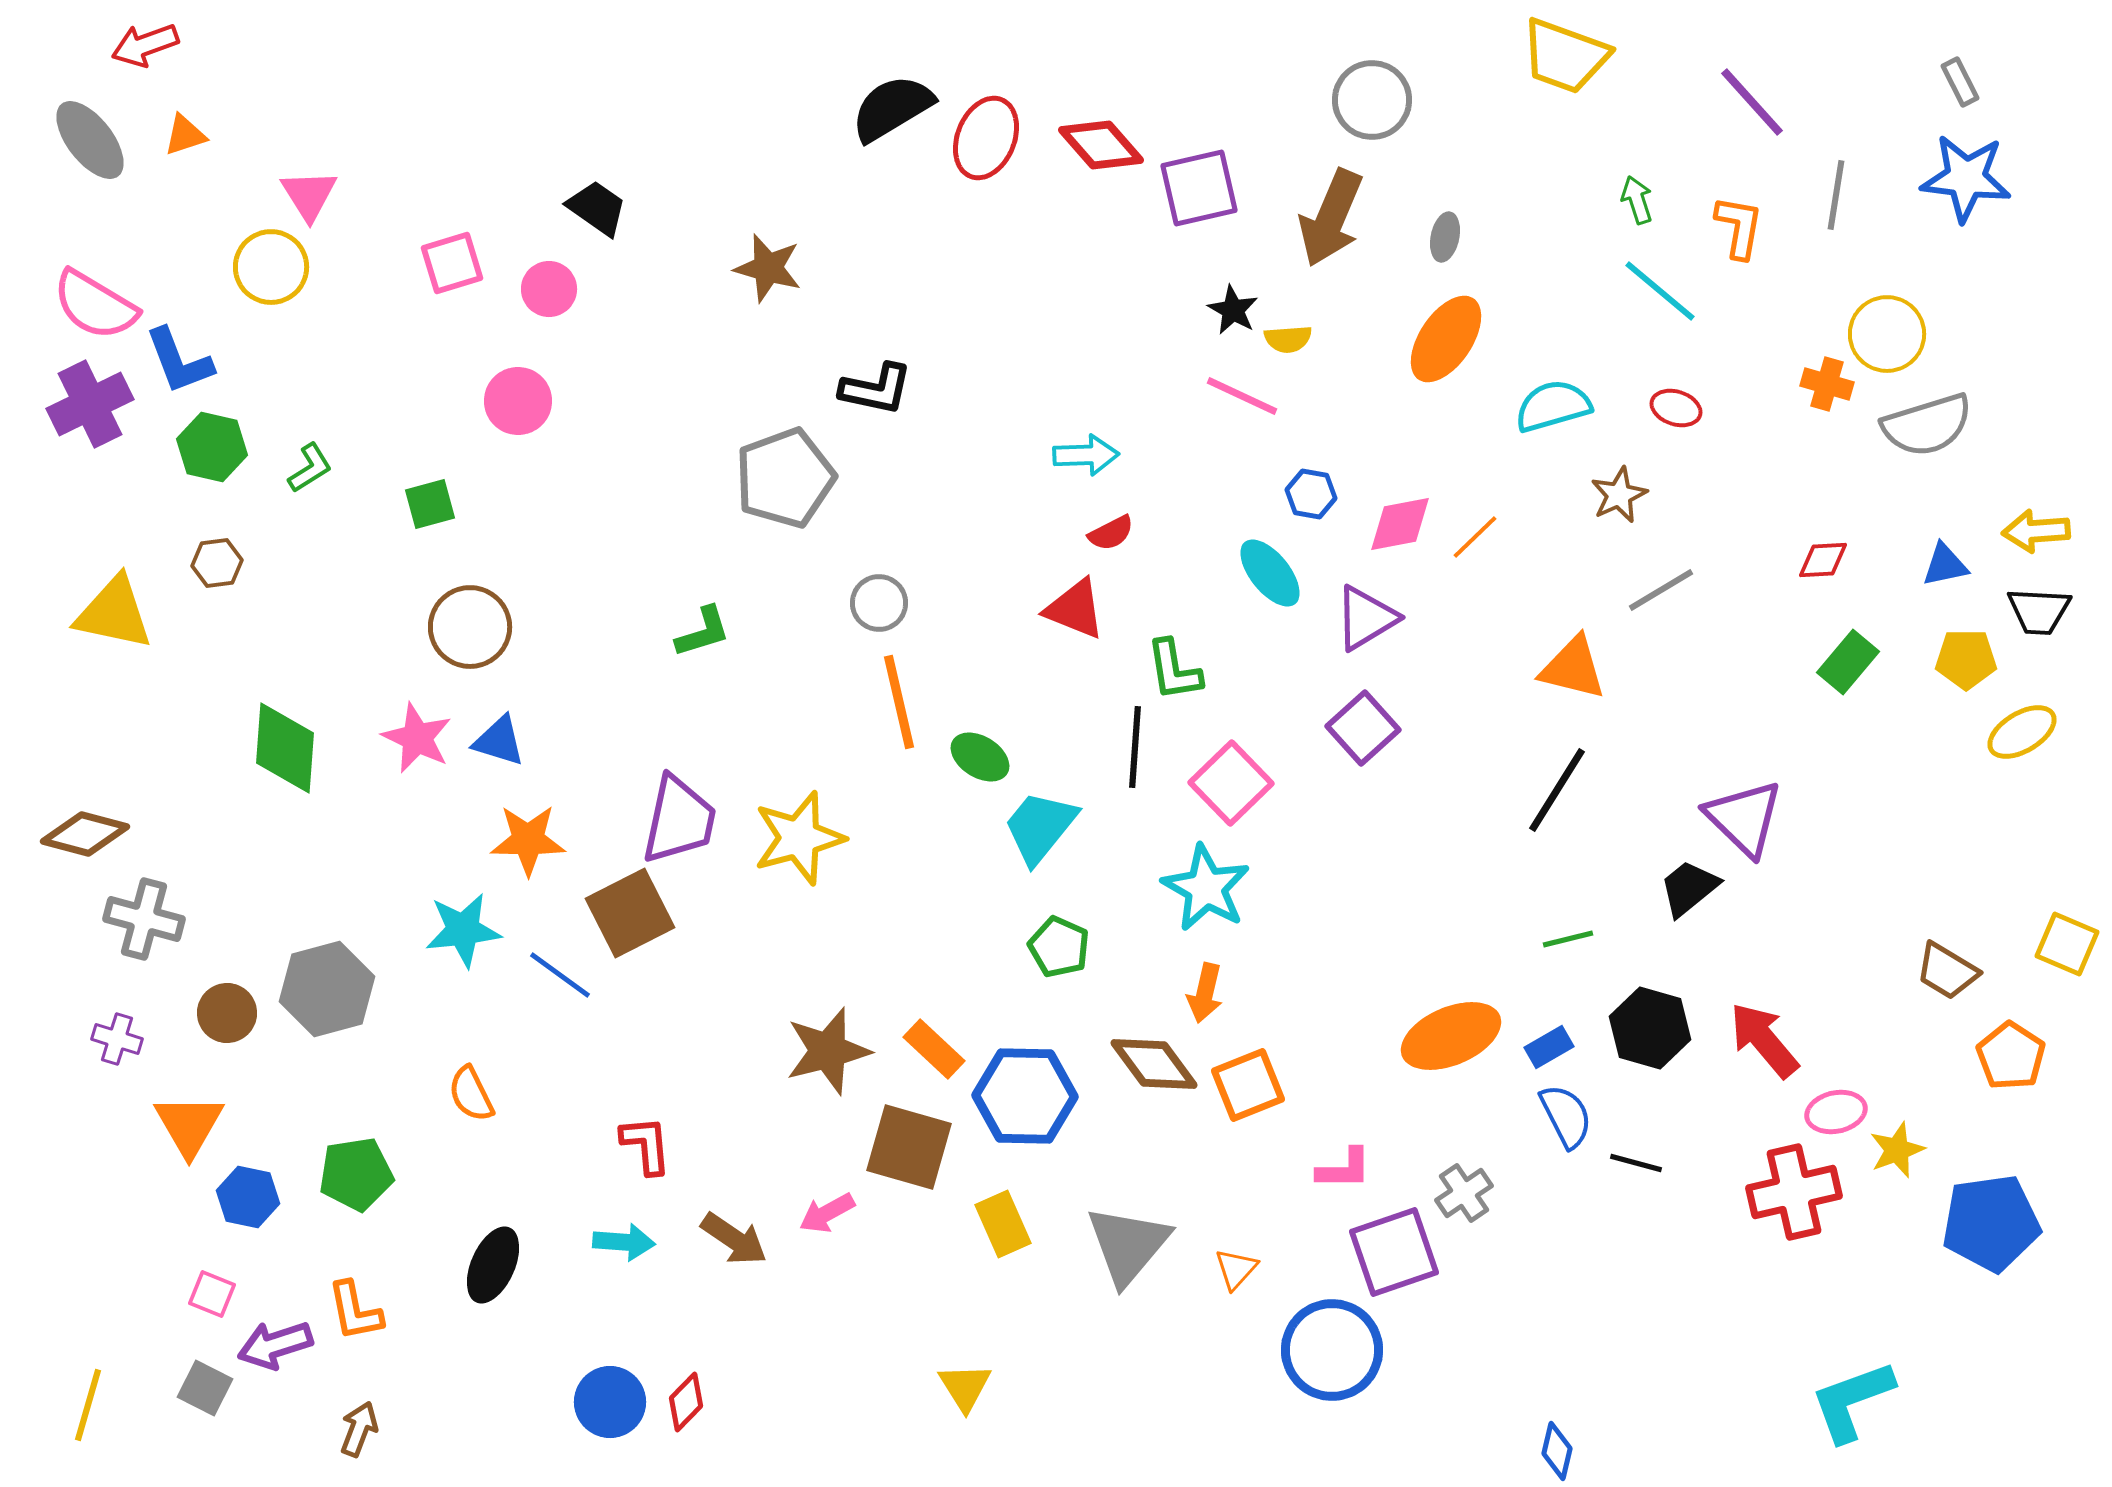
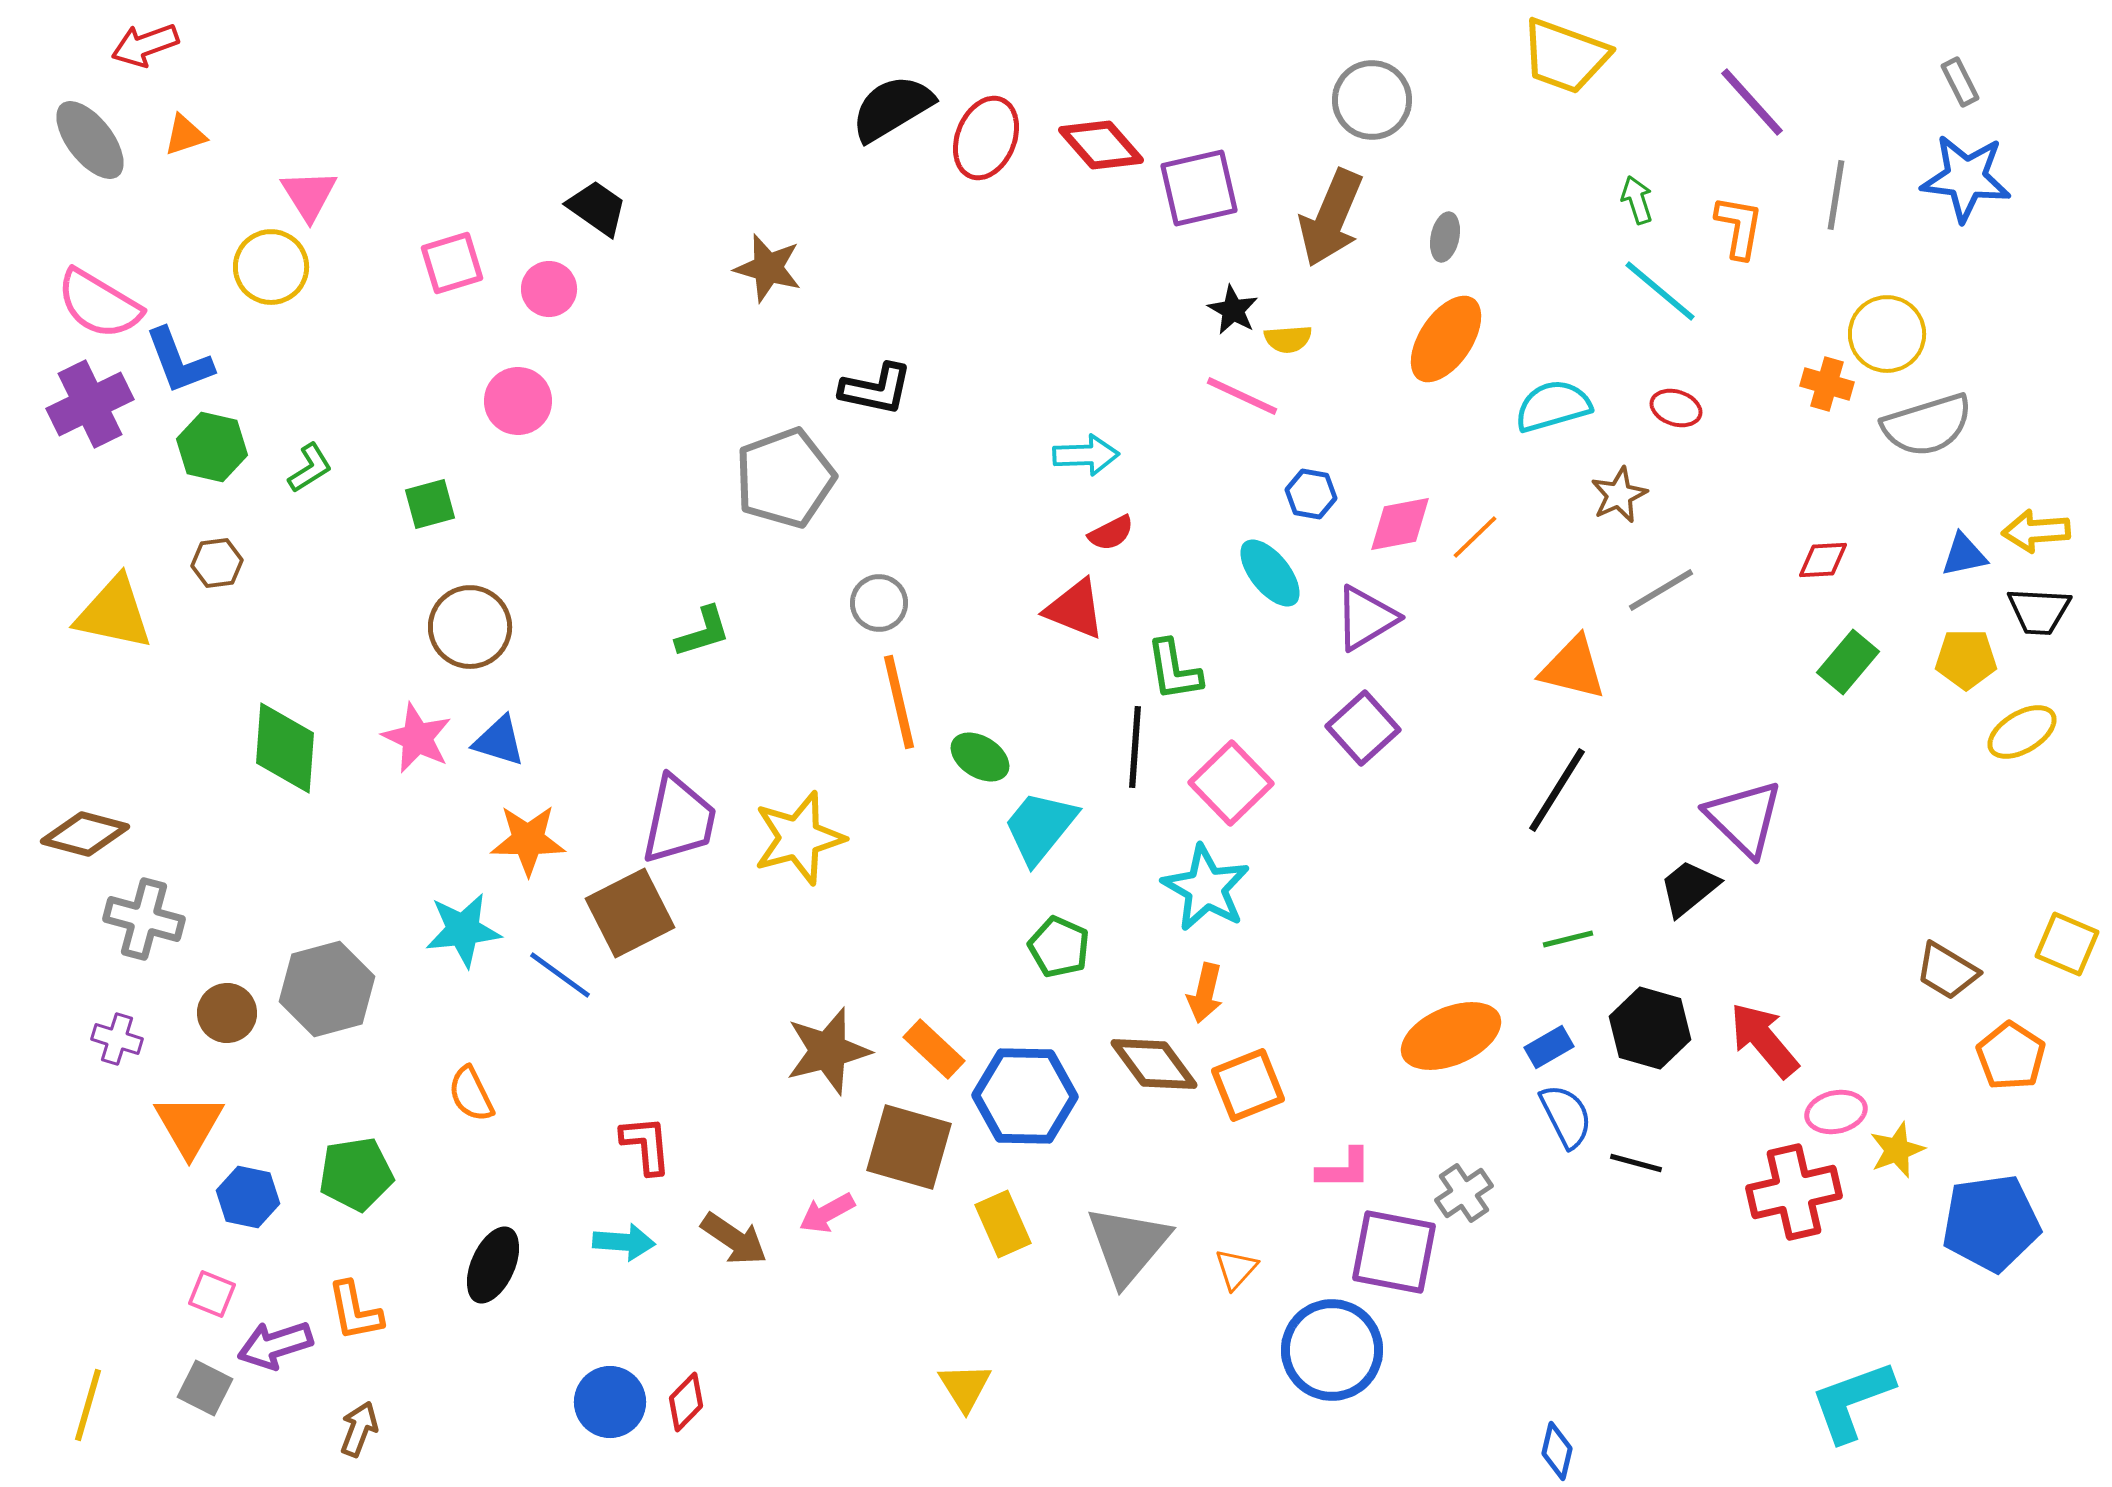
pink semicircle at (95, 305): moved 4 px right, 1 px up
blue triangle at (1945, 565): moved 19 px right, 10 px up
purple square at (1394, 1252): rotated 30 degrees clockwise
